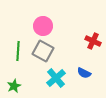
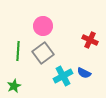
red cross: moved 3 px left, 1 px up
gray square: moved 2 px down; rotated 25 degrees clockwise
cyan cross: moved 7 px right, 2 px up; rotated 12 degrees clockwise
